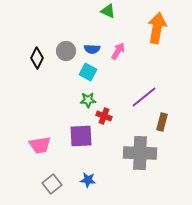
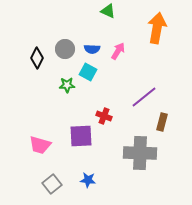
gray circle: moved 1 px left, 2 px up
green star: moved 21 px left, 15 px up
pink trapezoid: rotated 25 degrees clockwise
